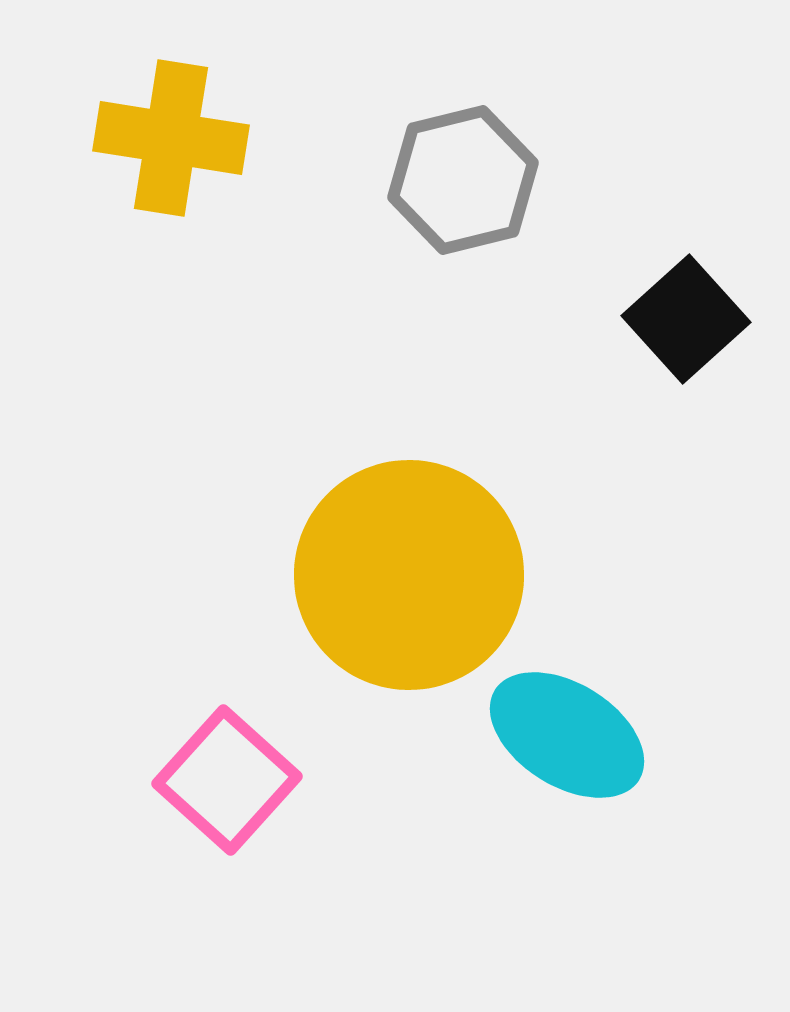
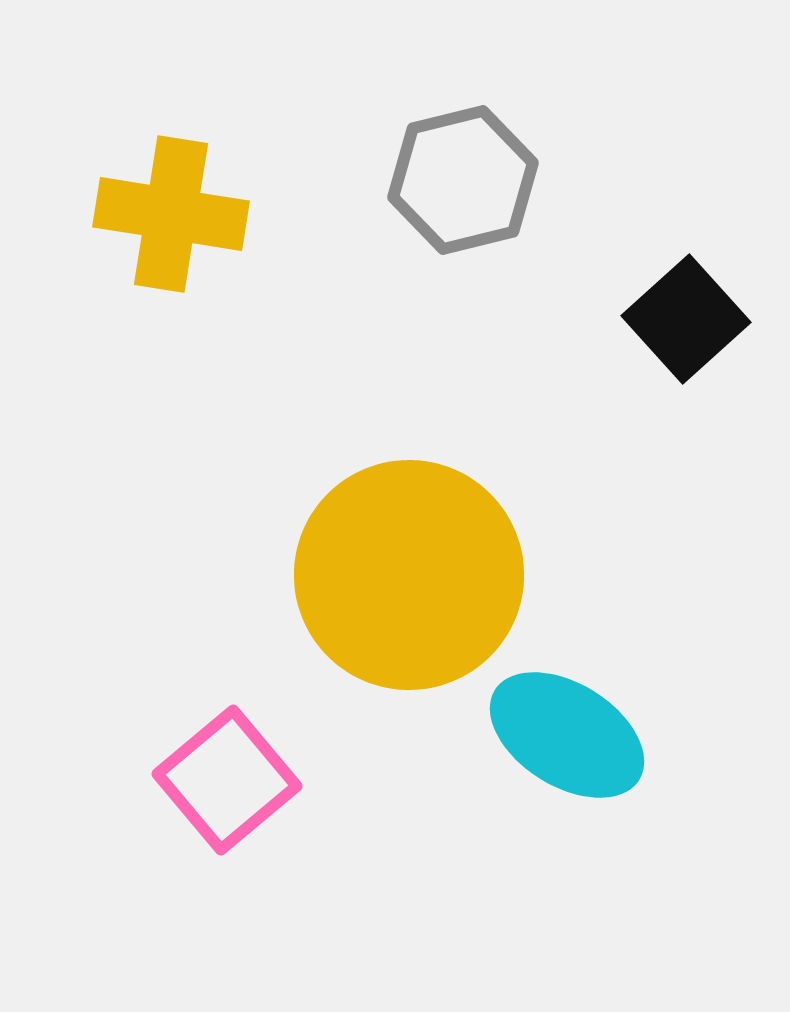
yellow cross: moved 76 px down
pink square: rotated 8 degrees clockwise
